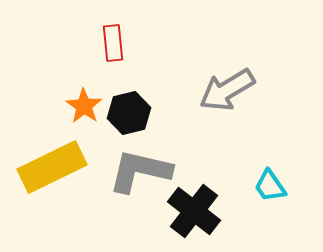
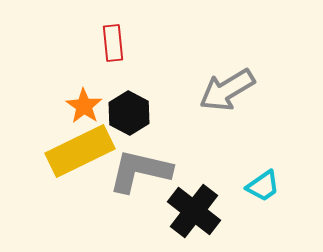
black hexagon: rotated 18 degrees counterclockwise
yellow rectangle: moved 28 px right, 16 px up
cyan trapezoid: moved 7 px left; rotated 90 degrees counterclockwise
